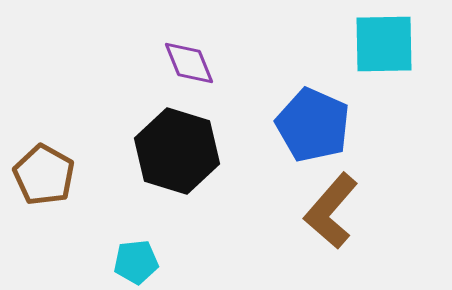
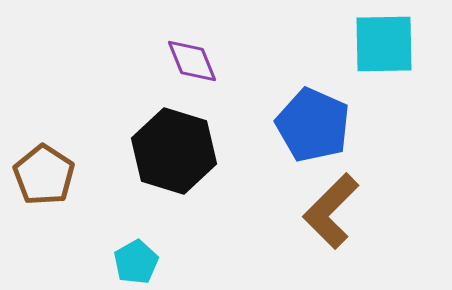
purple diamond: moved 3 px right, 2 px up
black hexagon: moved 3 px left
brown pentagon: rotated 4 degrees clockwise
brown L-shape: rotated 4 degrees clockwise
cyan pentagon: rotated 24 degrees counterclockwise
